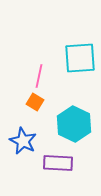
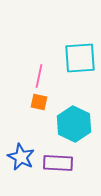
orange square: moved 4 px right; rotated 18 degrees counterclockwise
blue star: moved 2 px left, 16 px down
